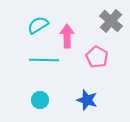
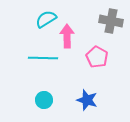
gray cross: rotated 30 degrees counterclockwise
cyan semicircle: moved 8 px right, 6 px up
cyan line: moved 1 px left, 2 px up
cyan circle: moved 4 px right
